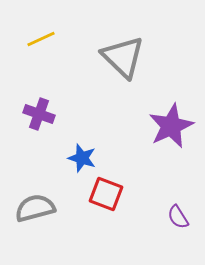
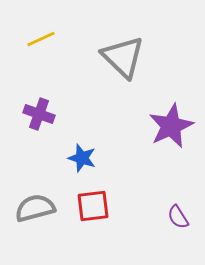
red square: moved 13 px left, 12 px down; rotated 28 degrees counterclockwise
